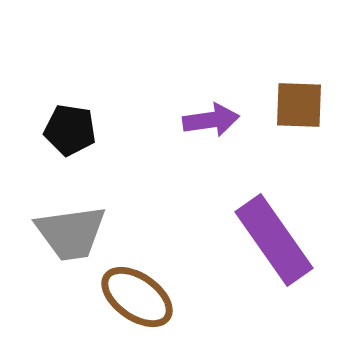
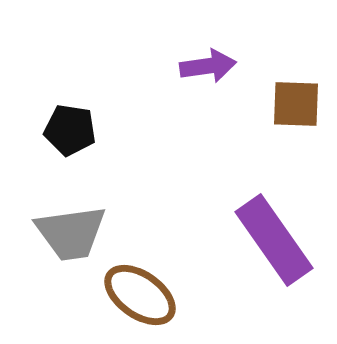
brown square: moved 3 px left, 1 px up
purple arrow: moved 3 px left, 54 px up
brown ellipse: moved 3 px right, 2 px up
